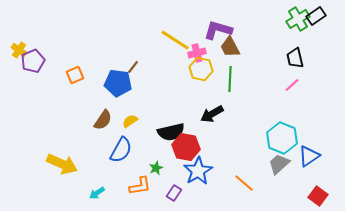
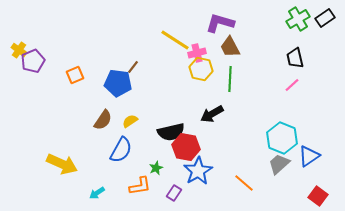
black rectangle: moved 9 px right, 2 px down
purple L-shape: moved 2 px right, 7 px up
